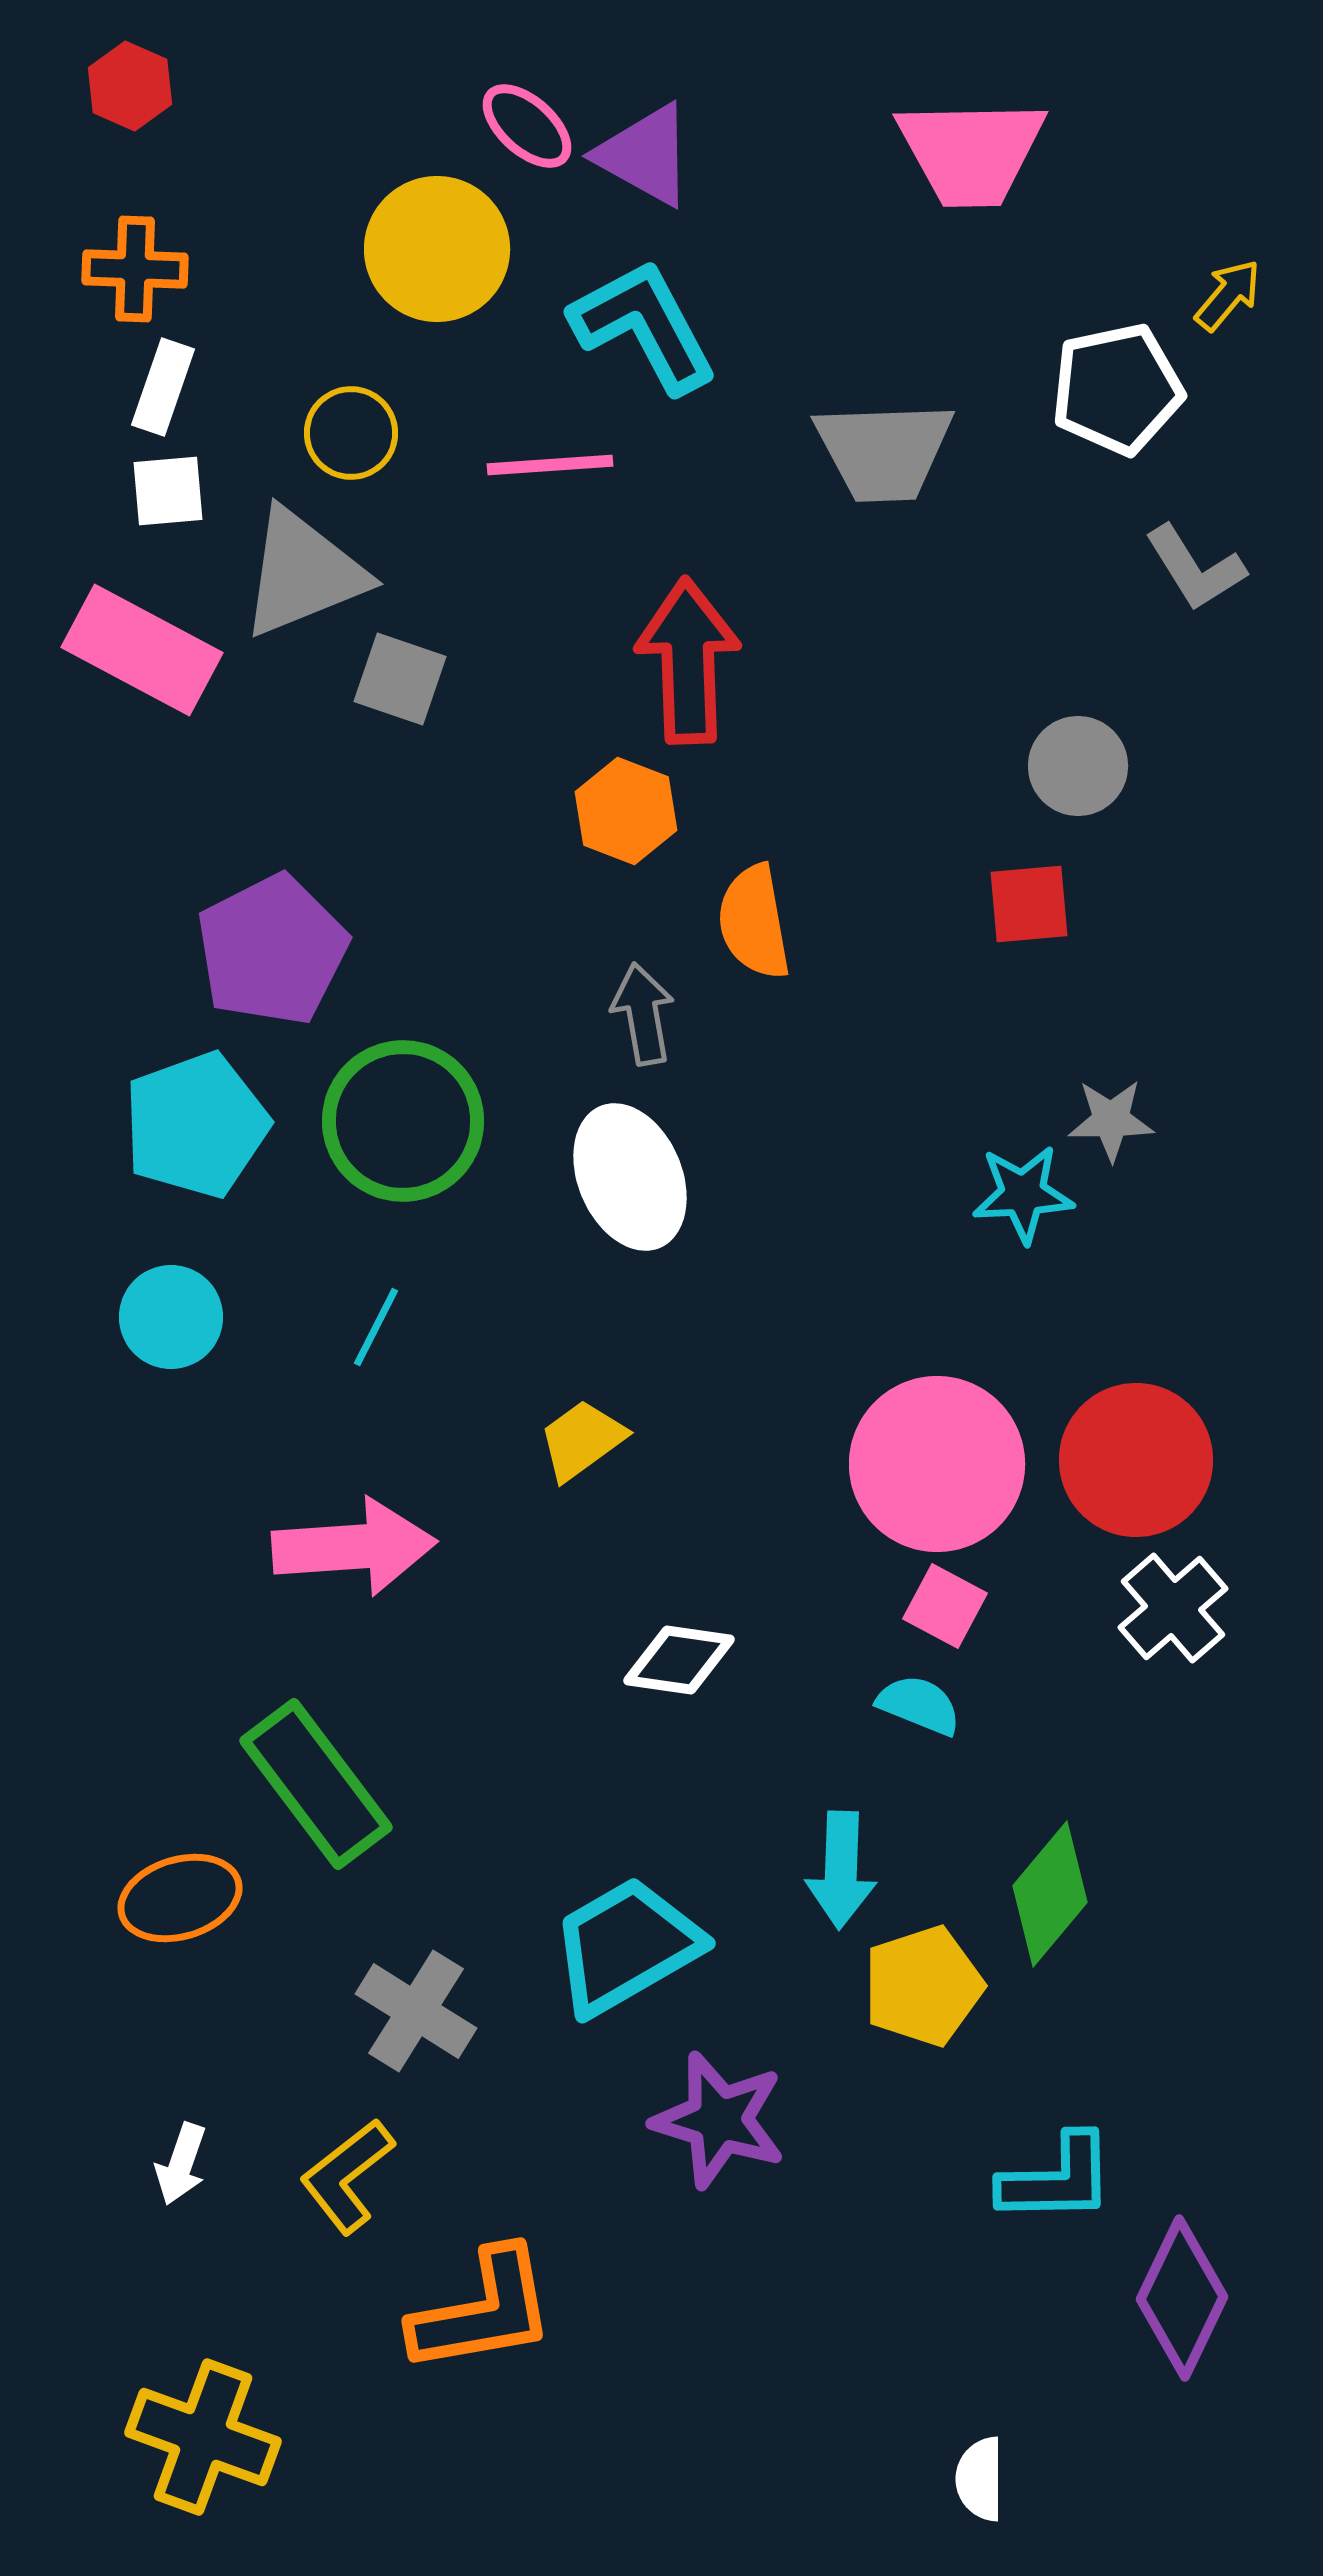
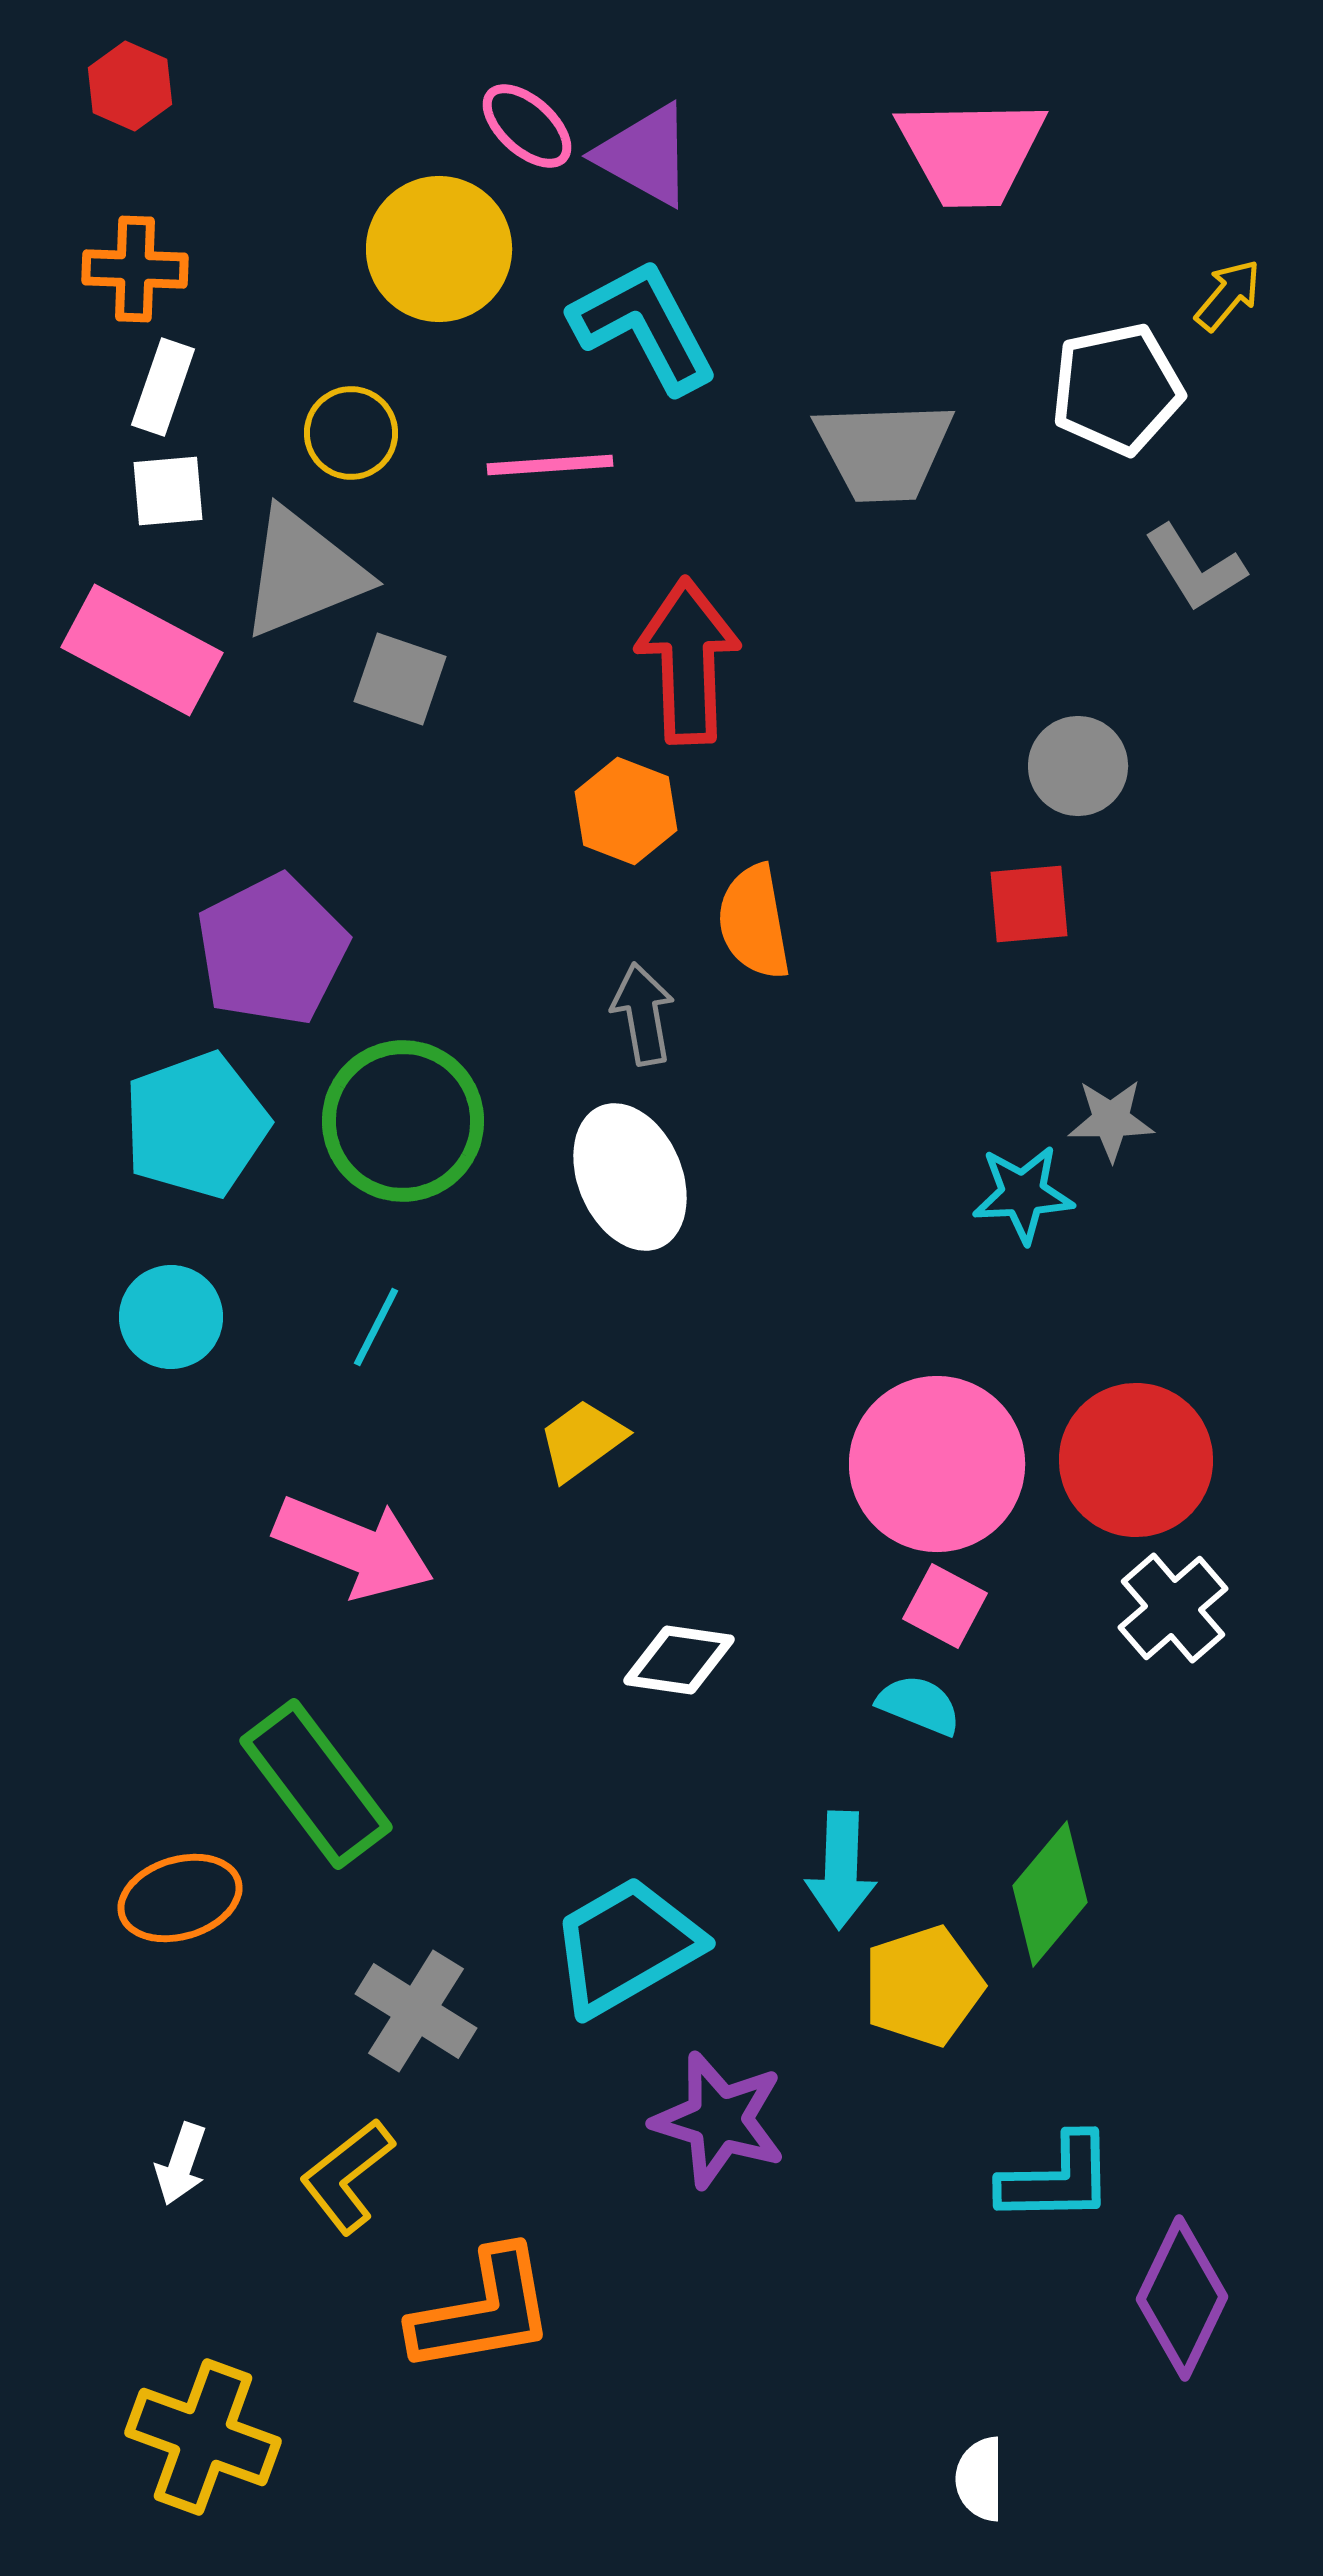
yellow circle at (437, 249): moved 2 px right
pink arrow at (354, 1547): rotated 26 degrees clockwise
